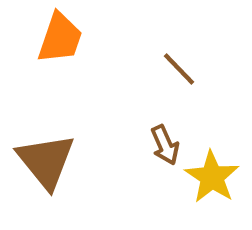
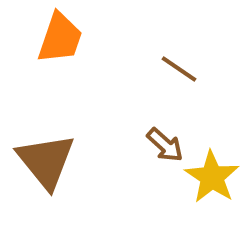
brown line: rotated 12 degrees counterclockwise
brown arrow: rotated 24 degrees counterclockwise
